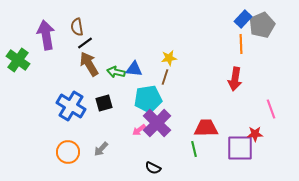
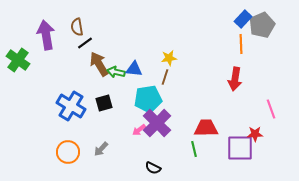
brown arrow: moved 10 px right
